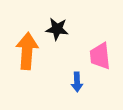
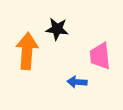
blue arrow: rotated 96 degrees clockwise
